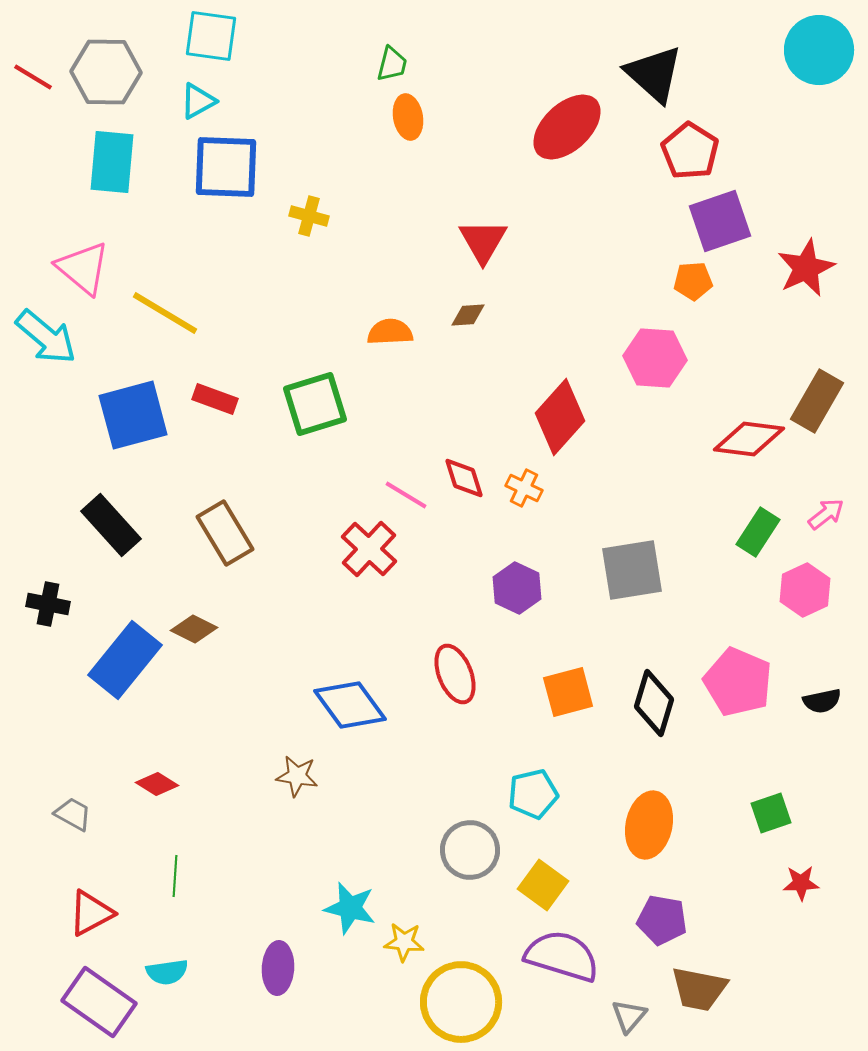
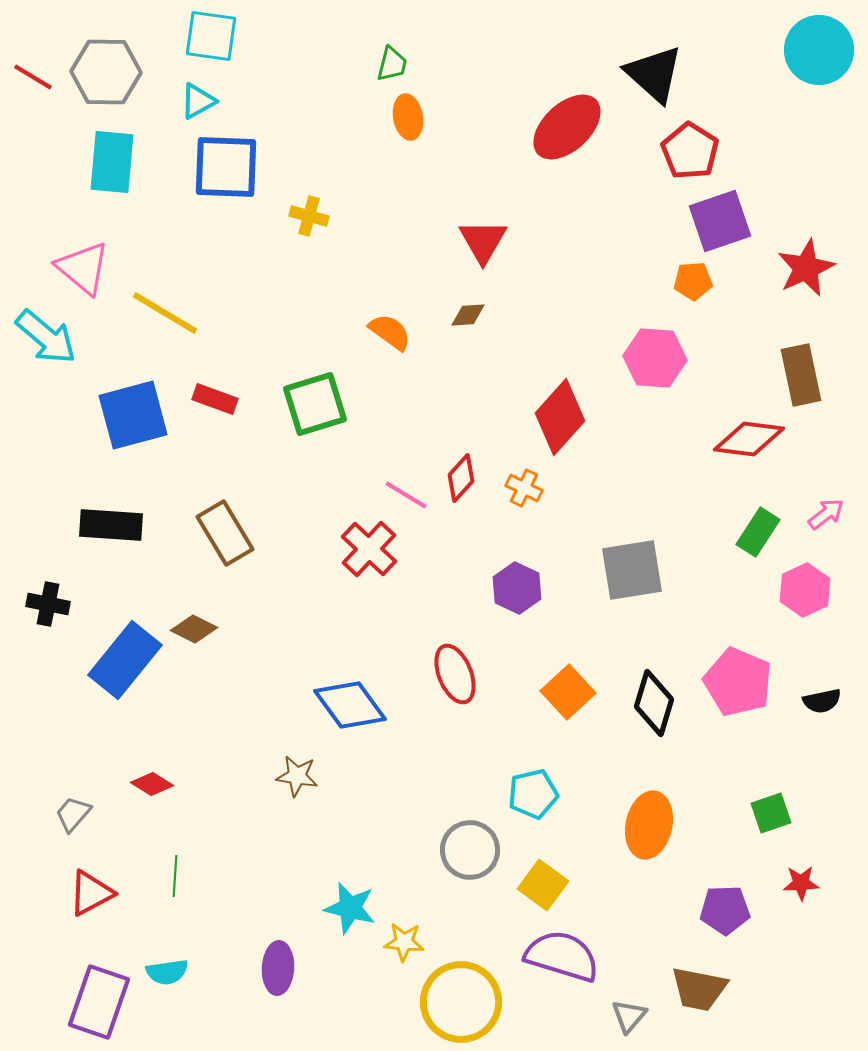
orange semicircle at (390, 332): rotated 39 degrees clockwise
brown rectangle at (817, 401): moved 16 px left, 26 px up; rotated 42 degrees counterclockwise
red diamond at (464, 478): moved 3 px left; rotated 60 degrees clockwise
black rectangle at (111, 525): rotated 44 degrees counterclockwise
orange square at (568, 692): rotated 28 degrees counterclockwise
red diamond at (157, 784): moved 5 px left
gray trapezoid at (73, 814): rotated 78 degrees counterclockwise
red triangle at (91, 913): moved 20 px up
purple pentagon at (662, 920): moved 63 px right, 10 px up; rotated 12 degrees counterclockwise
purple rectangle at (99, 1002): rotated 74 degrees clockwise
